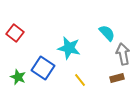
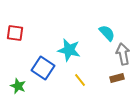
red square: rotated 30 degrees counterclockwise
cyan star: moved 2 px down
green star: moved 9 px down
